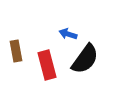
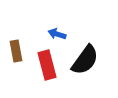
blue arrow: moved 11 px left
black semicircle: moved 1 px down
